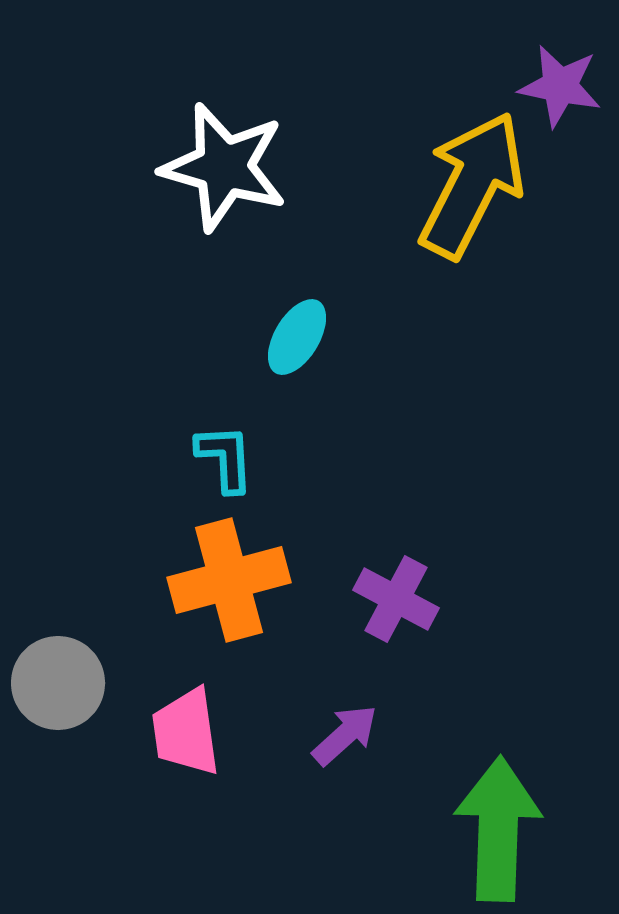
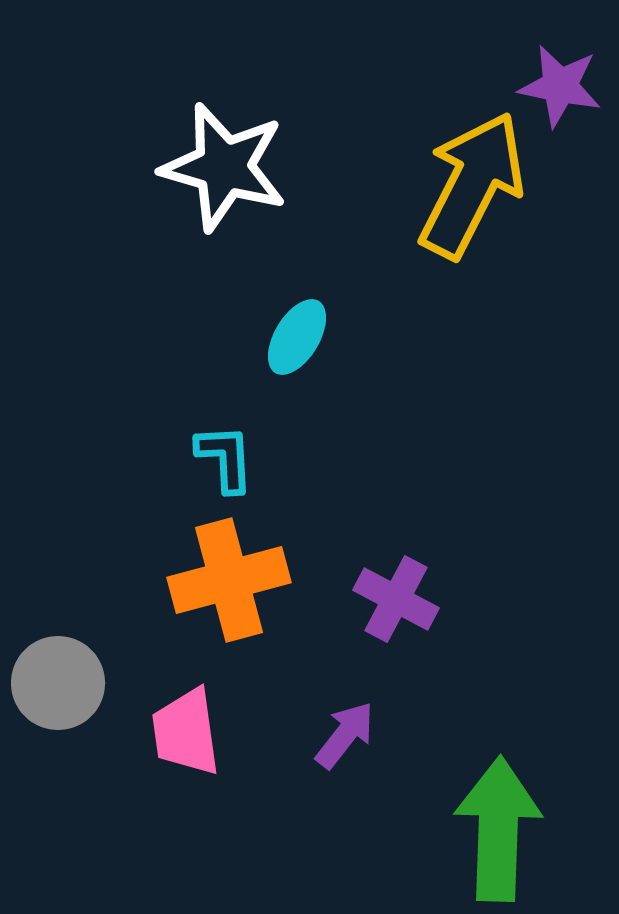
purple arrow: rotated 10 degrees counterclockwise
